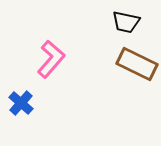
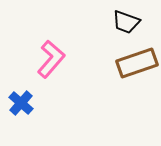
black trapezoid: rotated 8 degrees clockwise
brown rectangle: moved 1 px up; rotated 45 degrees counterclockwise
